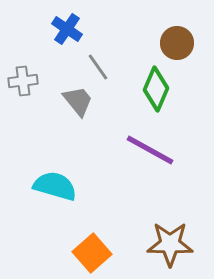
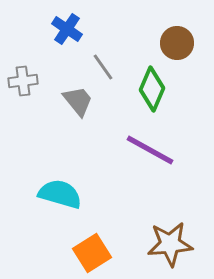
gray line: moved 5 px right
green diamond: moved 4 px left
cyan semicircle: moved 5 px right, 8 px down
brown star: rotated 6 degrees counterclockwise
orange square: rotated 9 degrees clockwise
